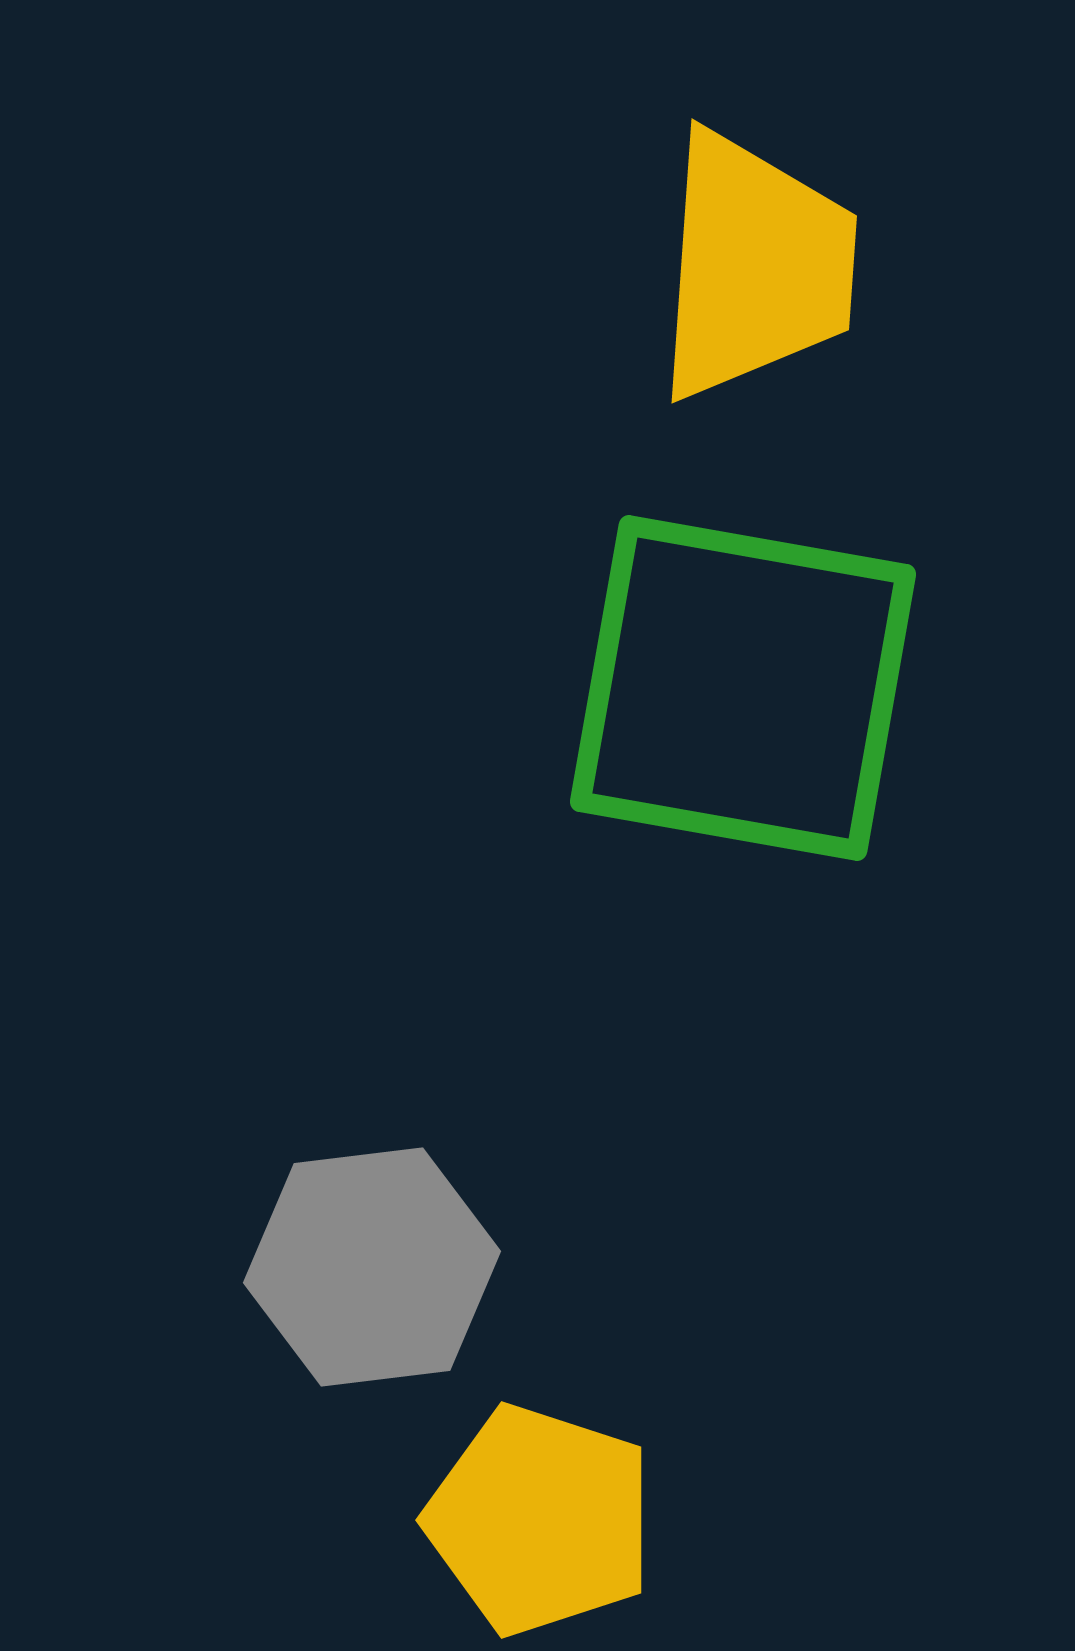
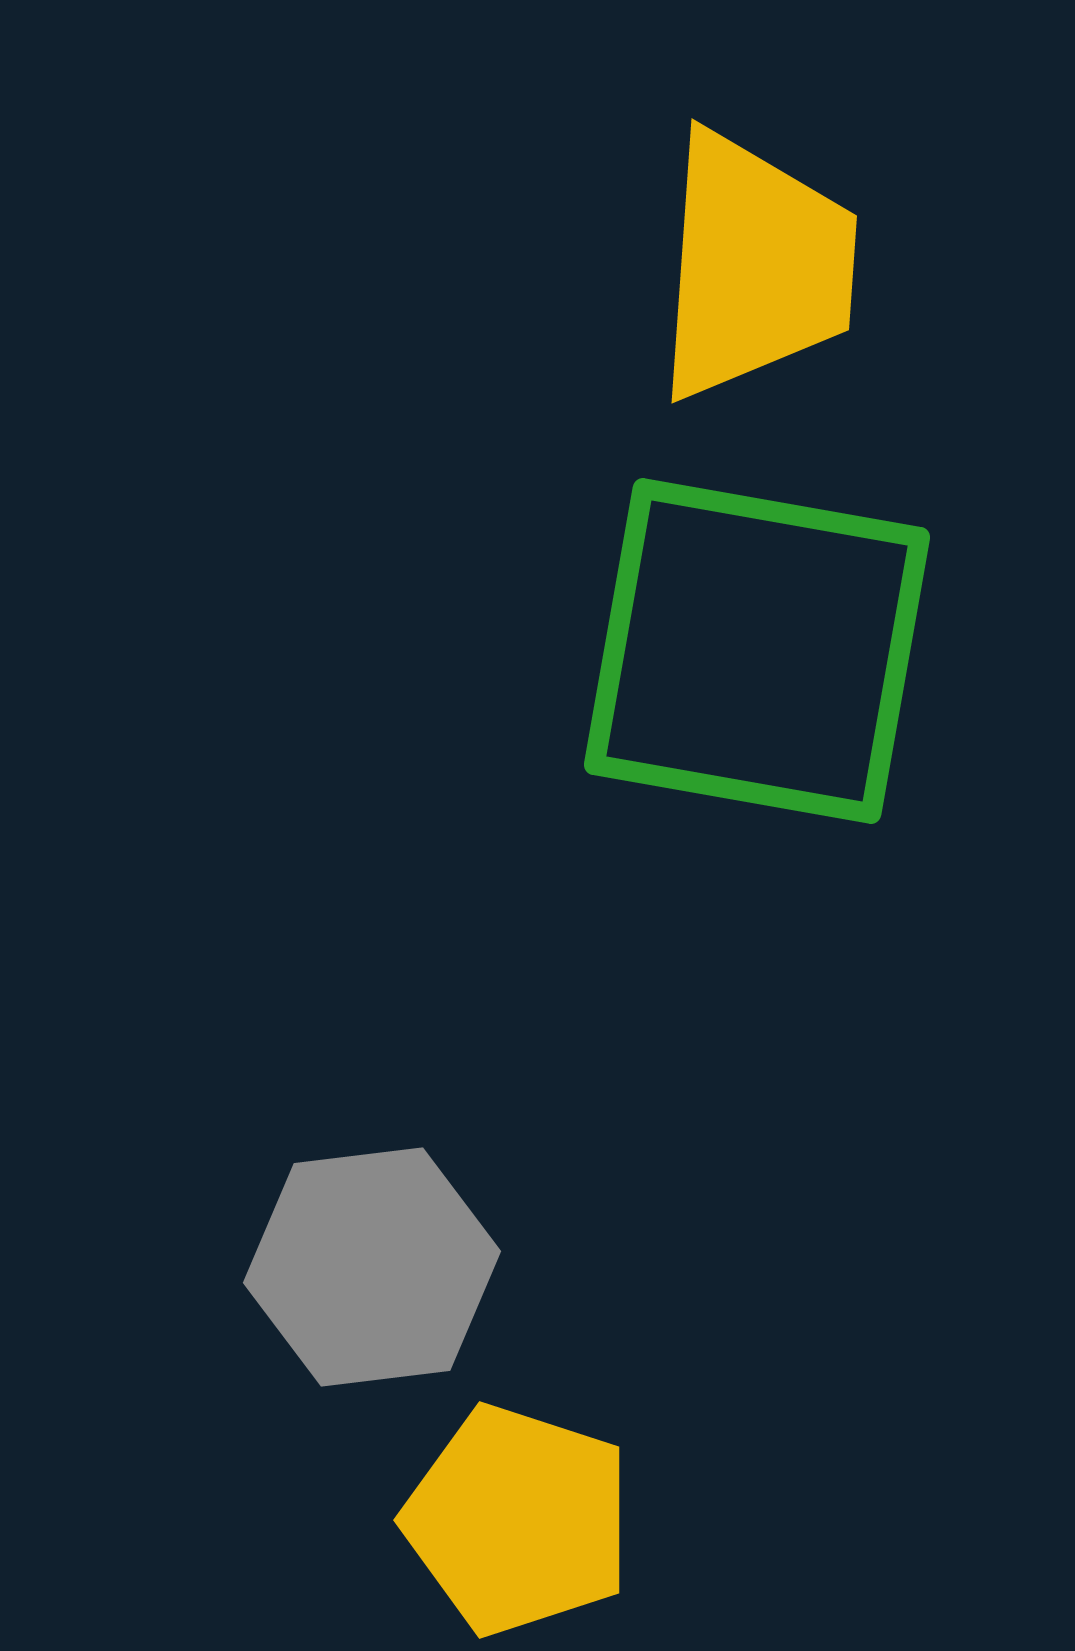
green square: moved 14 px right, 37 px up
yellow pentagon: moved 22 px left
